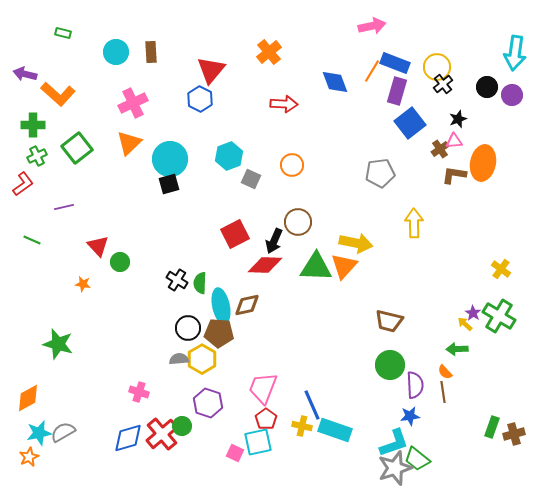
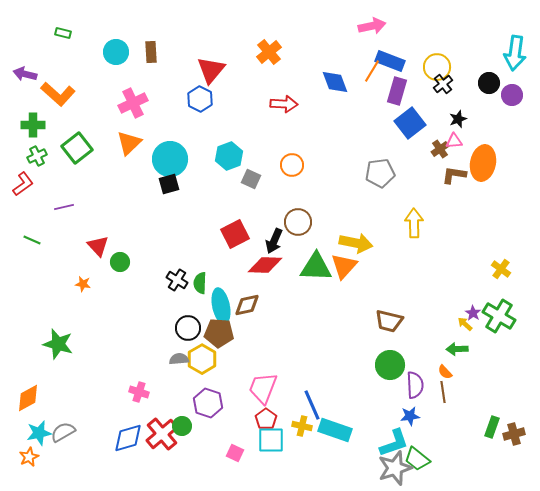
blue rectangle at (395, 63): moved 5 px left, 2 px up
black circle at (487, 87): moved 2 px right, 4 px up
cyan square at (258, 442): moved 13 px right, 2 px up; rotated 12 degrees clockwise
